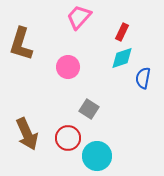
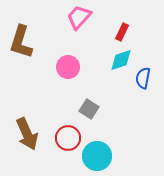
brown L-shape: moved 2 px up
cyan diamond: moved 1 px left, 2 px down
